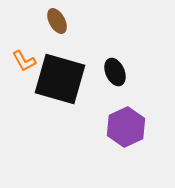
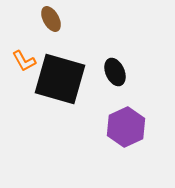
brown ellipse: moved 6 px left, 2 px up
